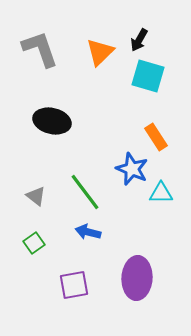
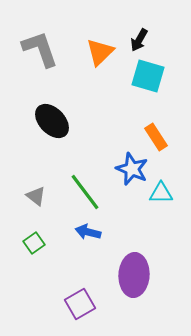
black ellipse: rotated 33 degrees clockwise
purple ellipse: moved 3 px left, 3 px up
purple square: moved 6 px right, 19 px down; rotated 20 degrees counterclockwise
